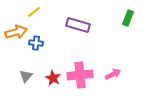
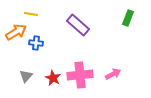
yellow line: moved 3 px left, 2 px down; rotated 48 degrees clockwise
purple rectangle: rotated 25 degrees clockwise
orange arrow: rotated 15 degrees counterclockwise
